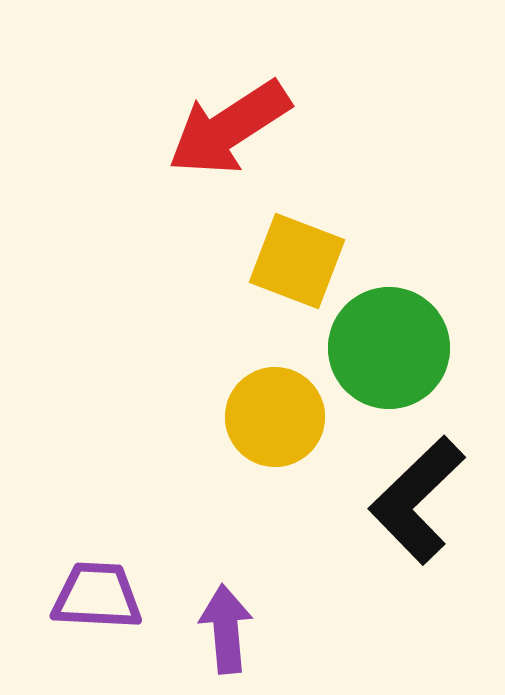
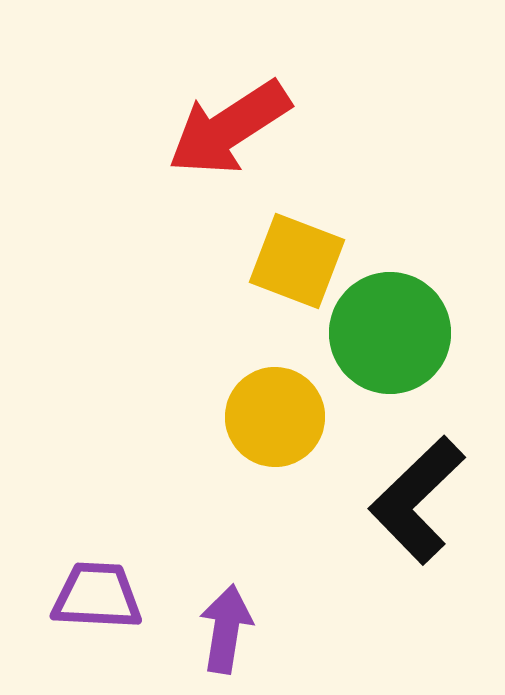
green circle: moved 1 px right, 15 px up
purple arrow: rotated 14 degrees clockwise
